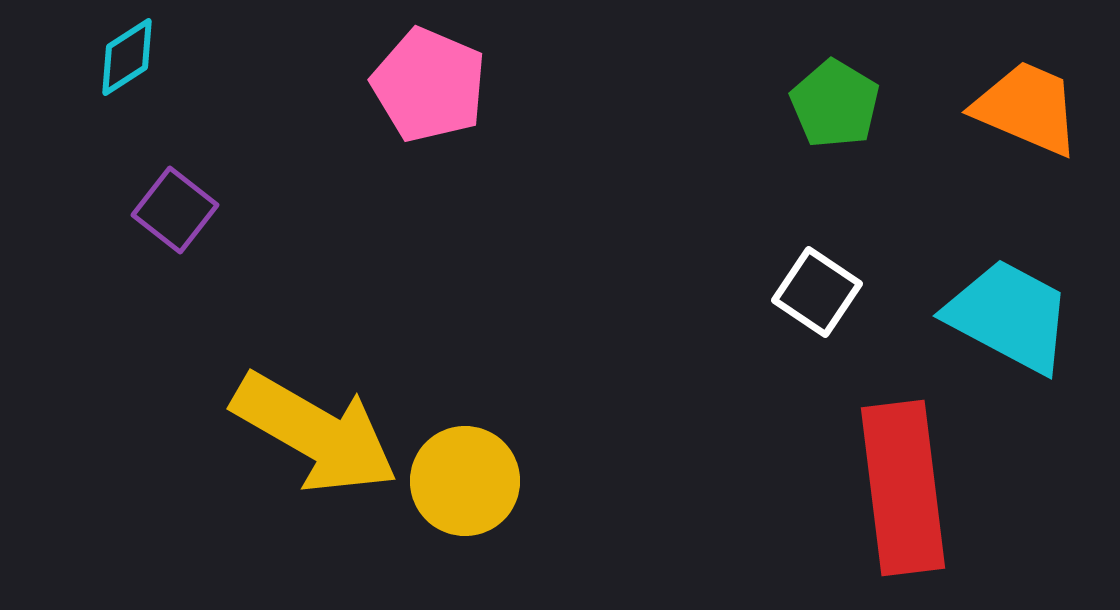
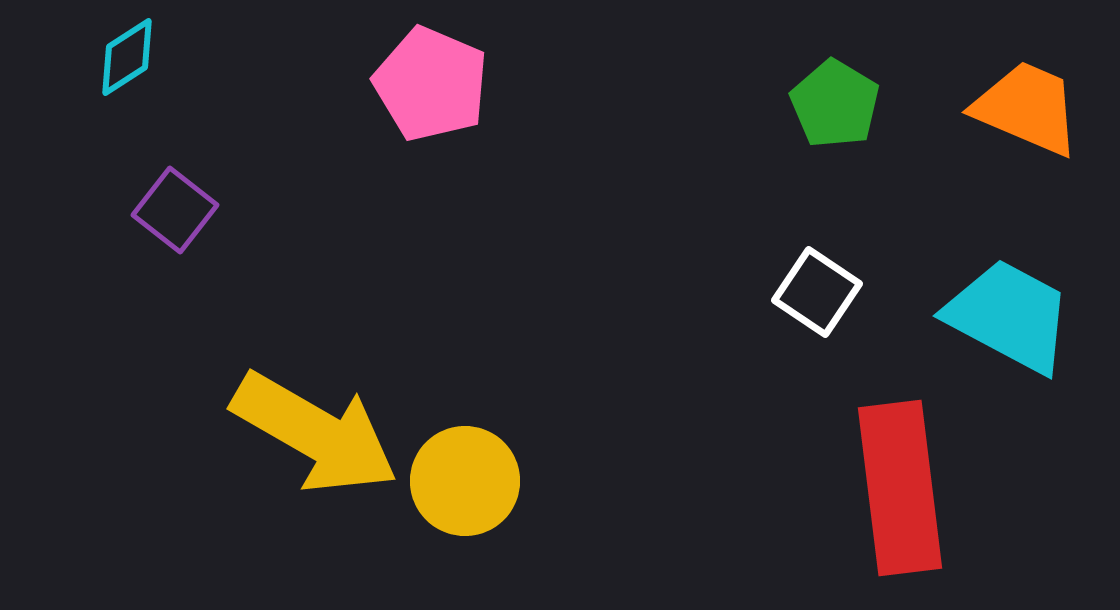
pink pentagon: moved 2 px right, 1 px up
red rectangle: moved 3 px left
